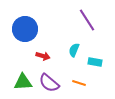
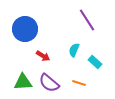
red arrow: rotated 16 degrees clockwise
cyan rectangle: rotated 32 degrees clockwise
